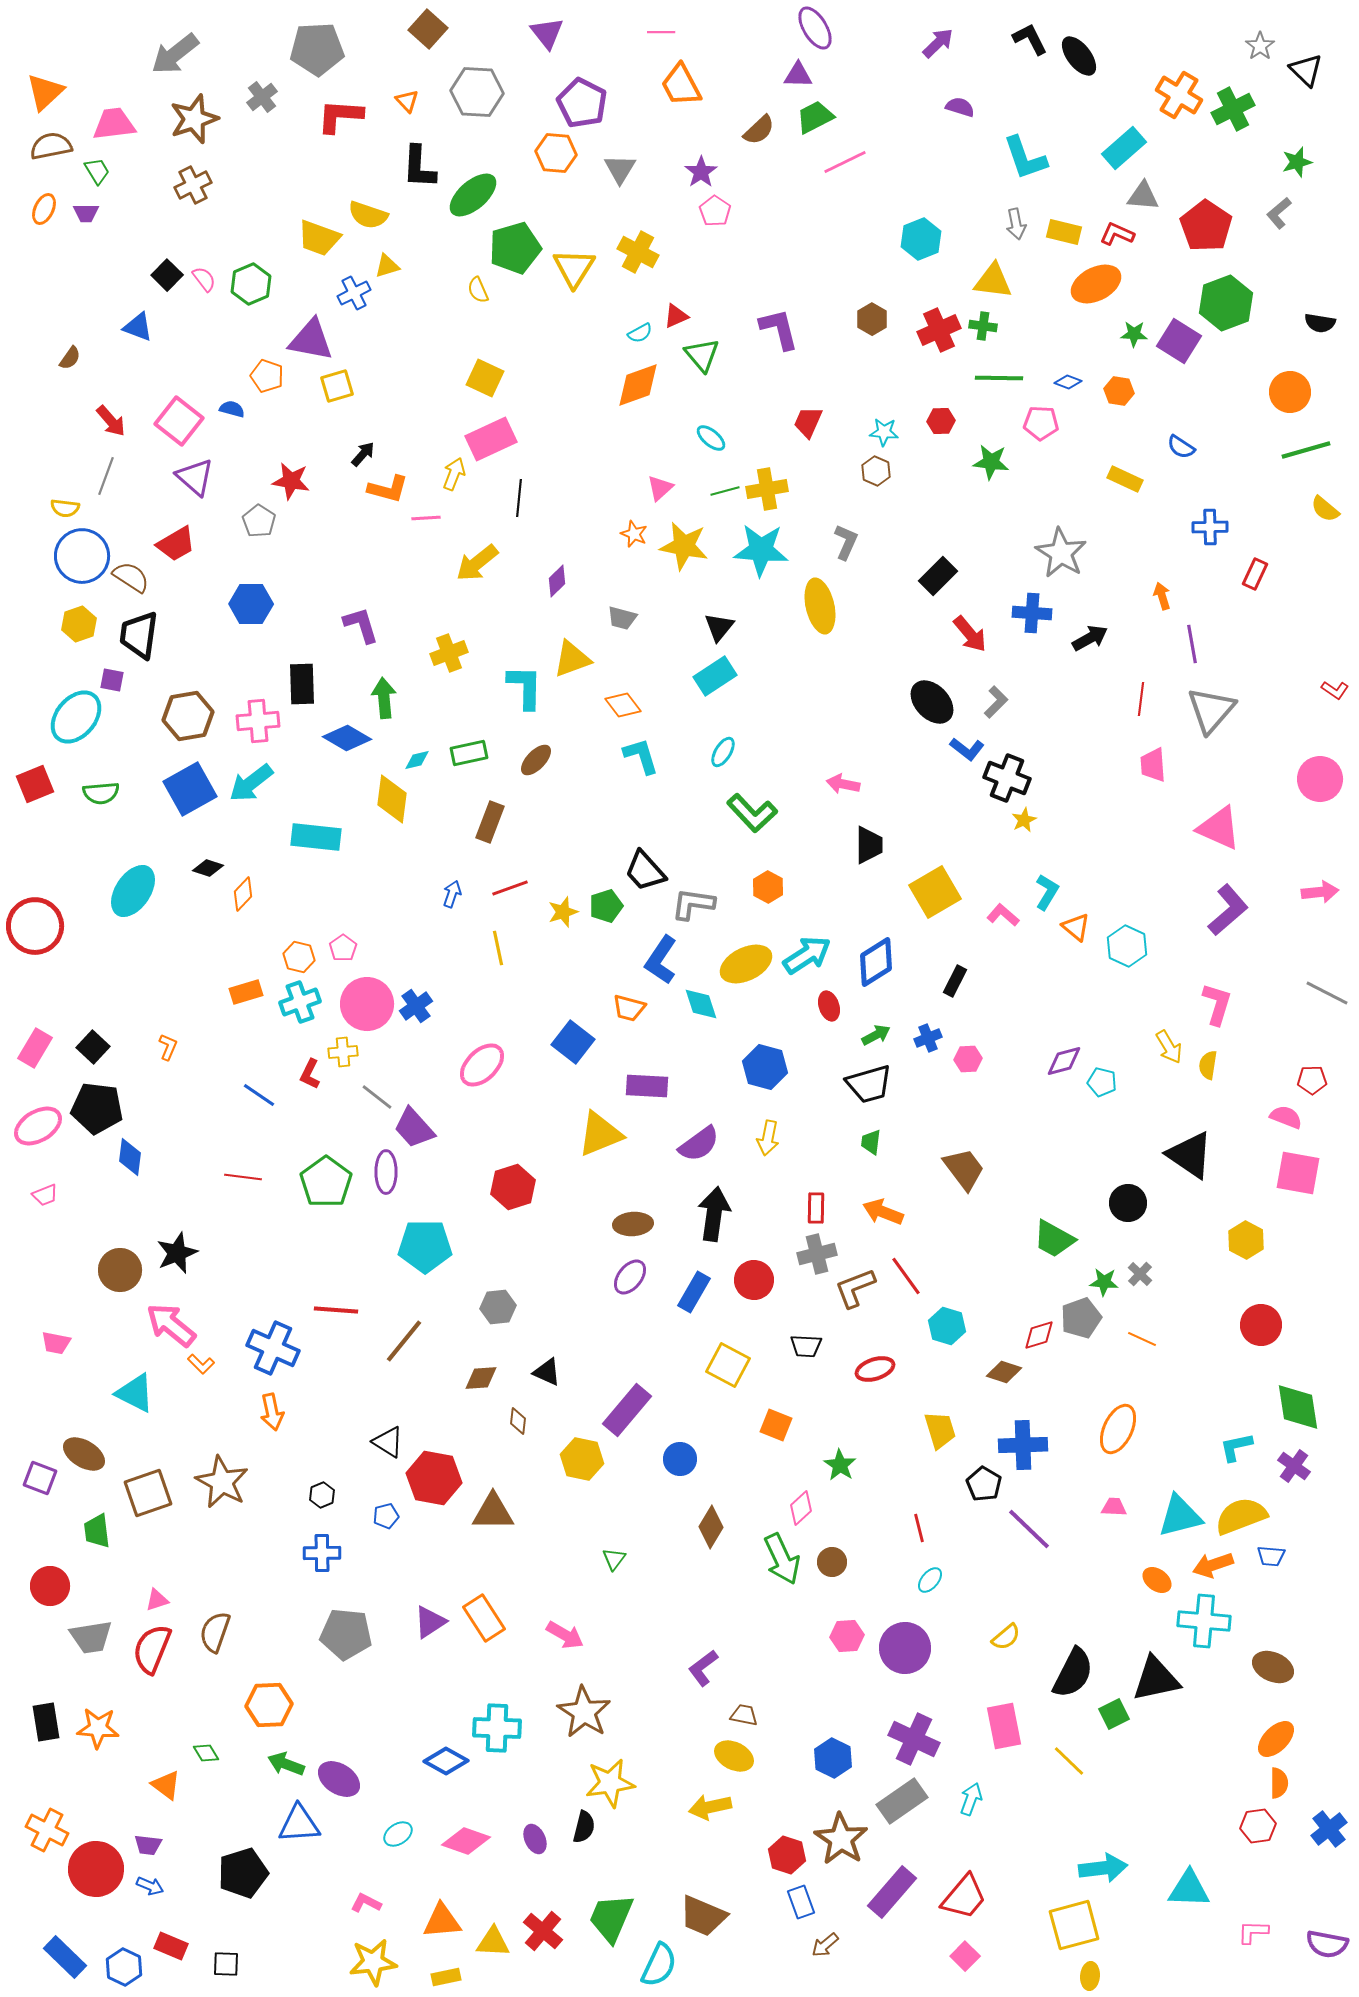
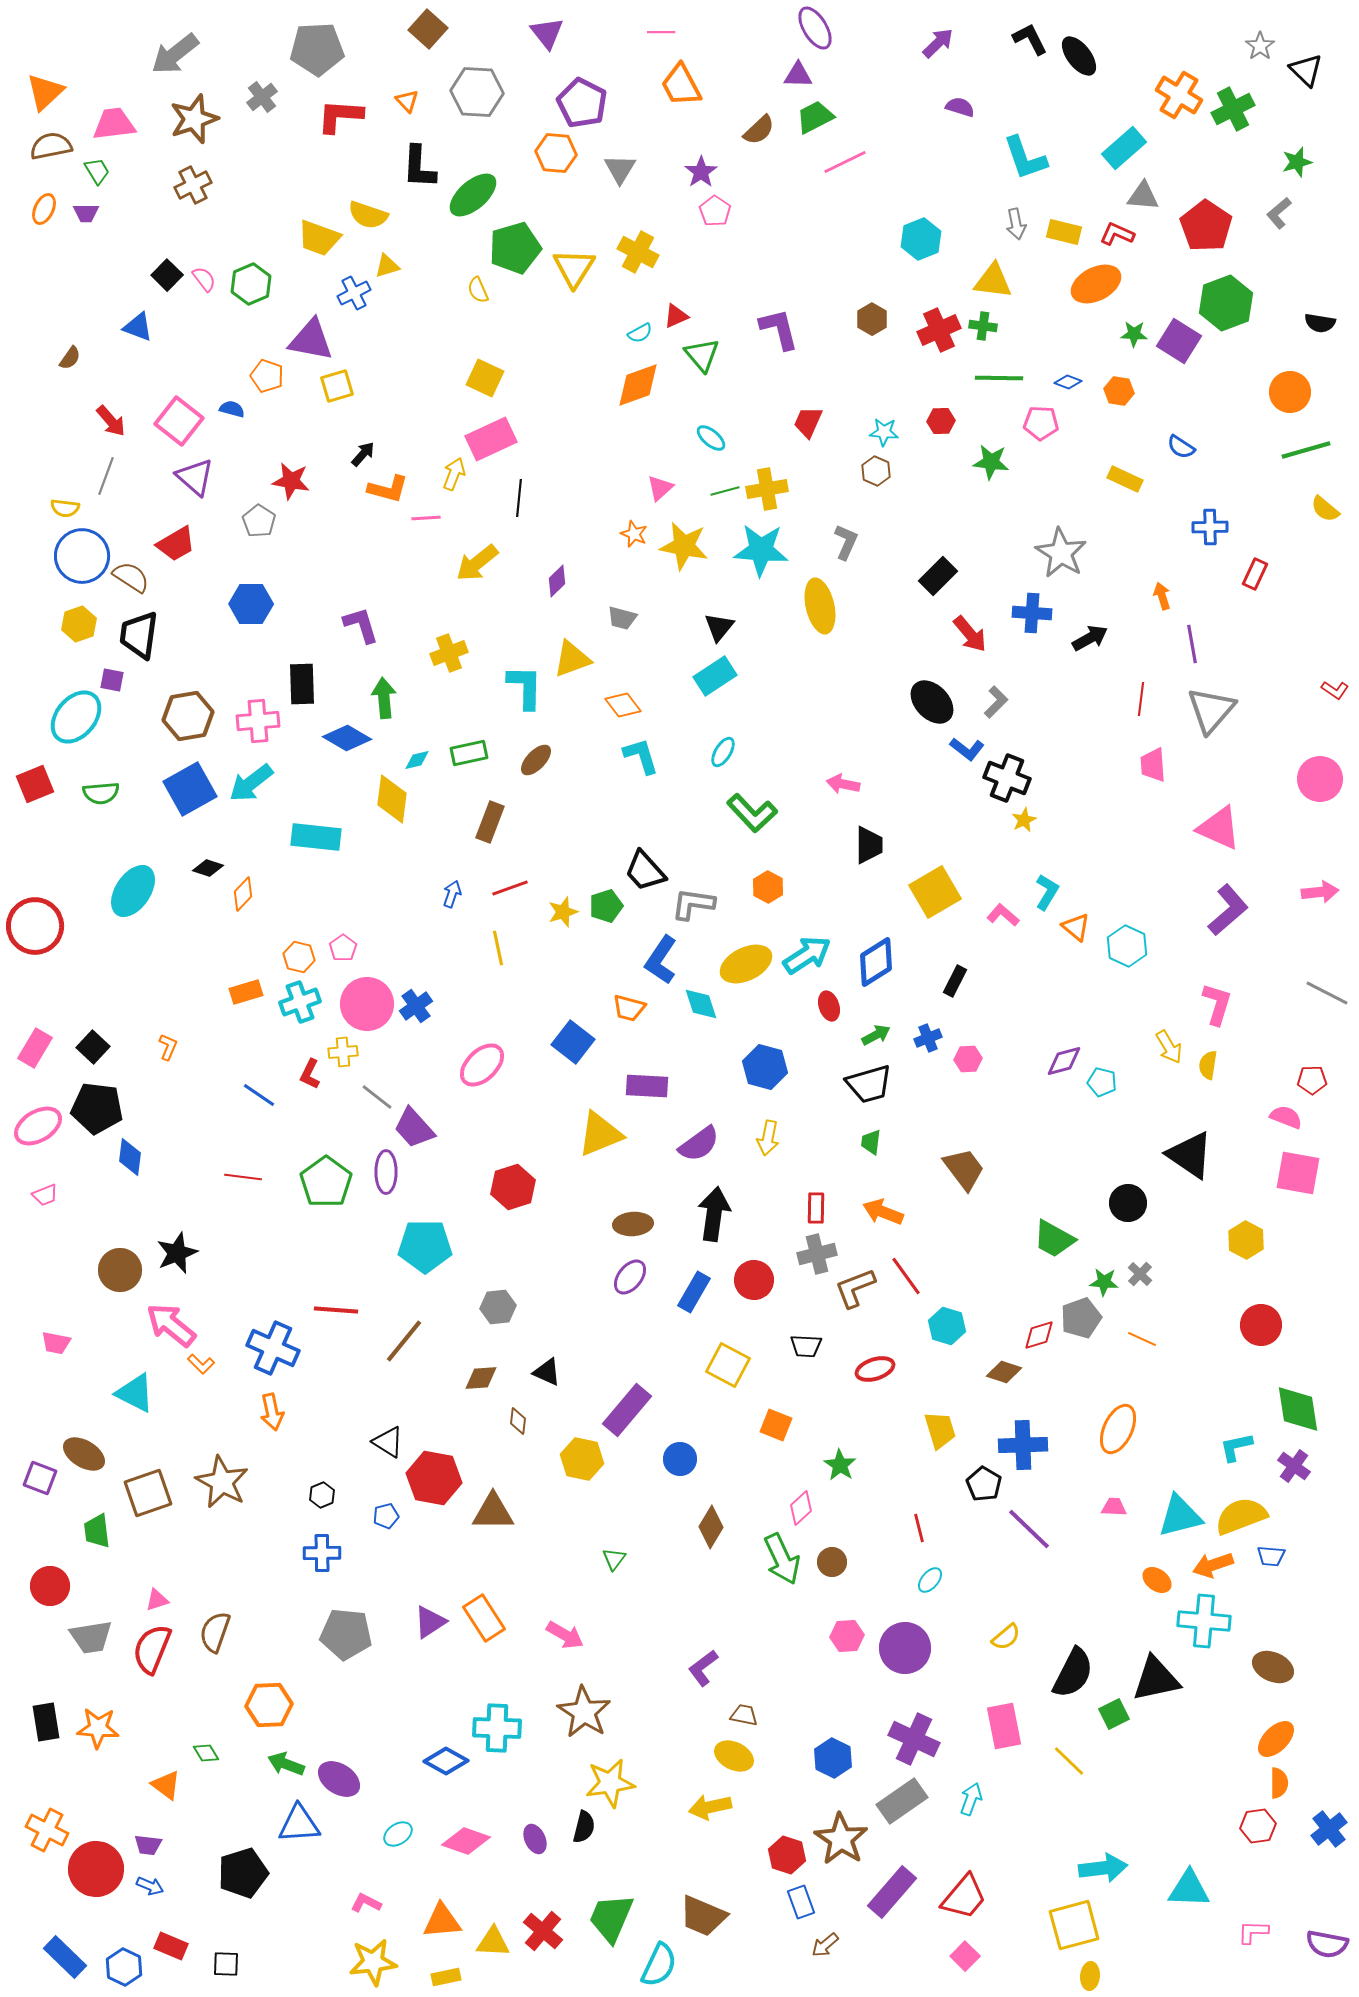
green diamond at (1298, 1407): moved 2 px down
